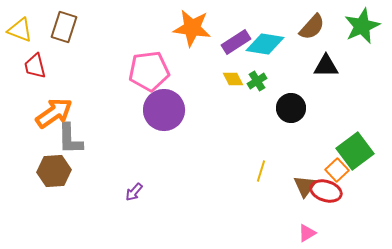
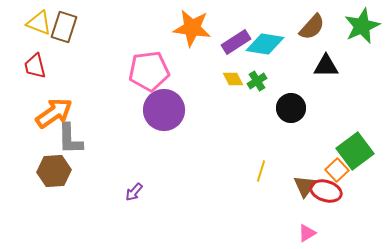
yellow triangle: moved 19 px right, 7 px up
